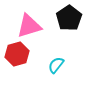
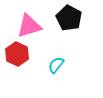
black pentagon: rotated 10 degrees counterclockwise
red hexagon: rotated 20 degrees counterclockwise
